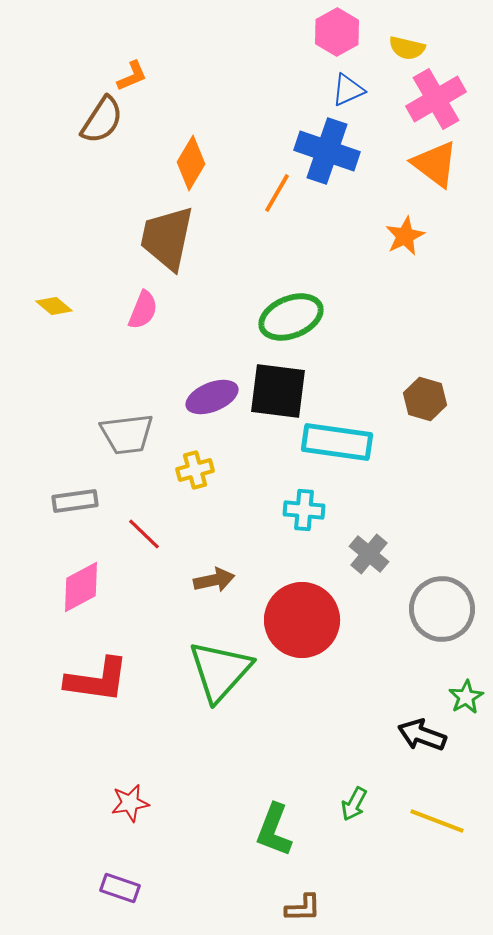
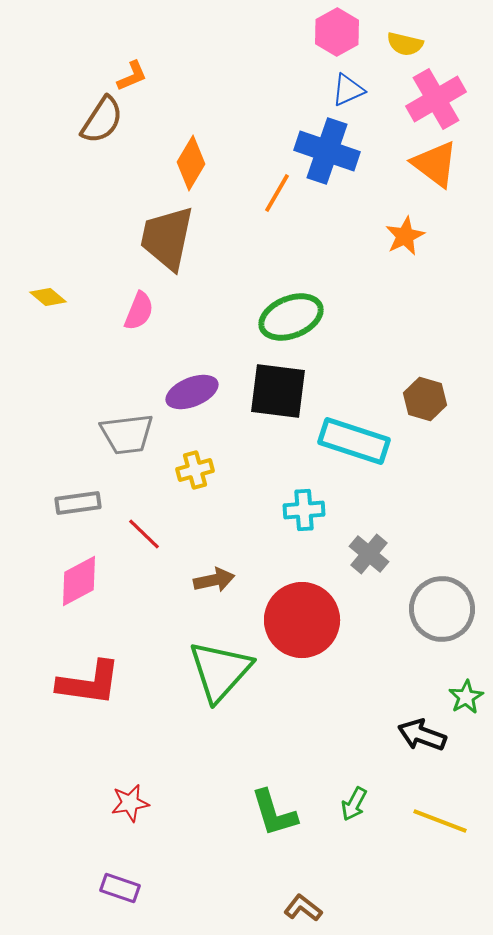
yellow semicircle: moved 2 px left, 4 px up
yellow diamond: moved 6 px left, 9 px up
pink semicircle: moved 4 px left, 1 px down
purple ellipse: moved 20 px left, 5 px up
cyan rectangle: moved 17 px right, 1 px up; rotated 10 degrees clockwise
gray rectangle: moved 3 px right, 2 px down
cyan cross: rotated 9 degrees counterclockwise
pink diamond: moved 2 px left, 6 px up
red L-shape: moved 8 px left, 3 px down
yellow line: moved 3 px right
green L-shape: moved 17 px up; rotated 38 degrees counterclockwise
brown L-shape: rotated 141 degrees counterclockwise
